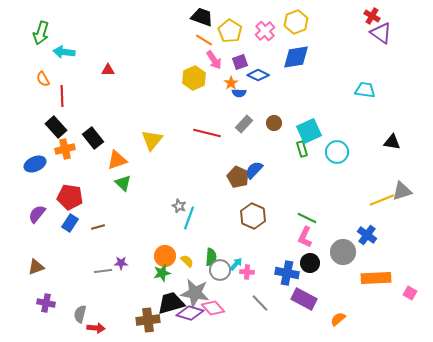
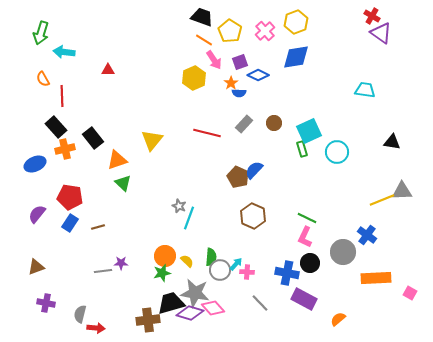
gray triangle at (402, 191): rotated 15 degrees clockwise
